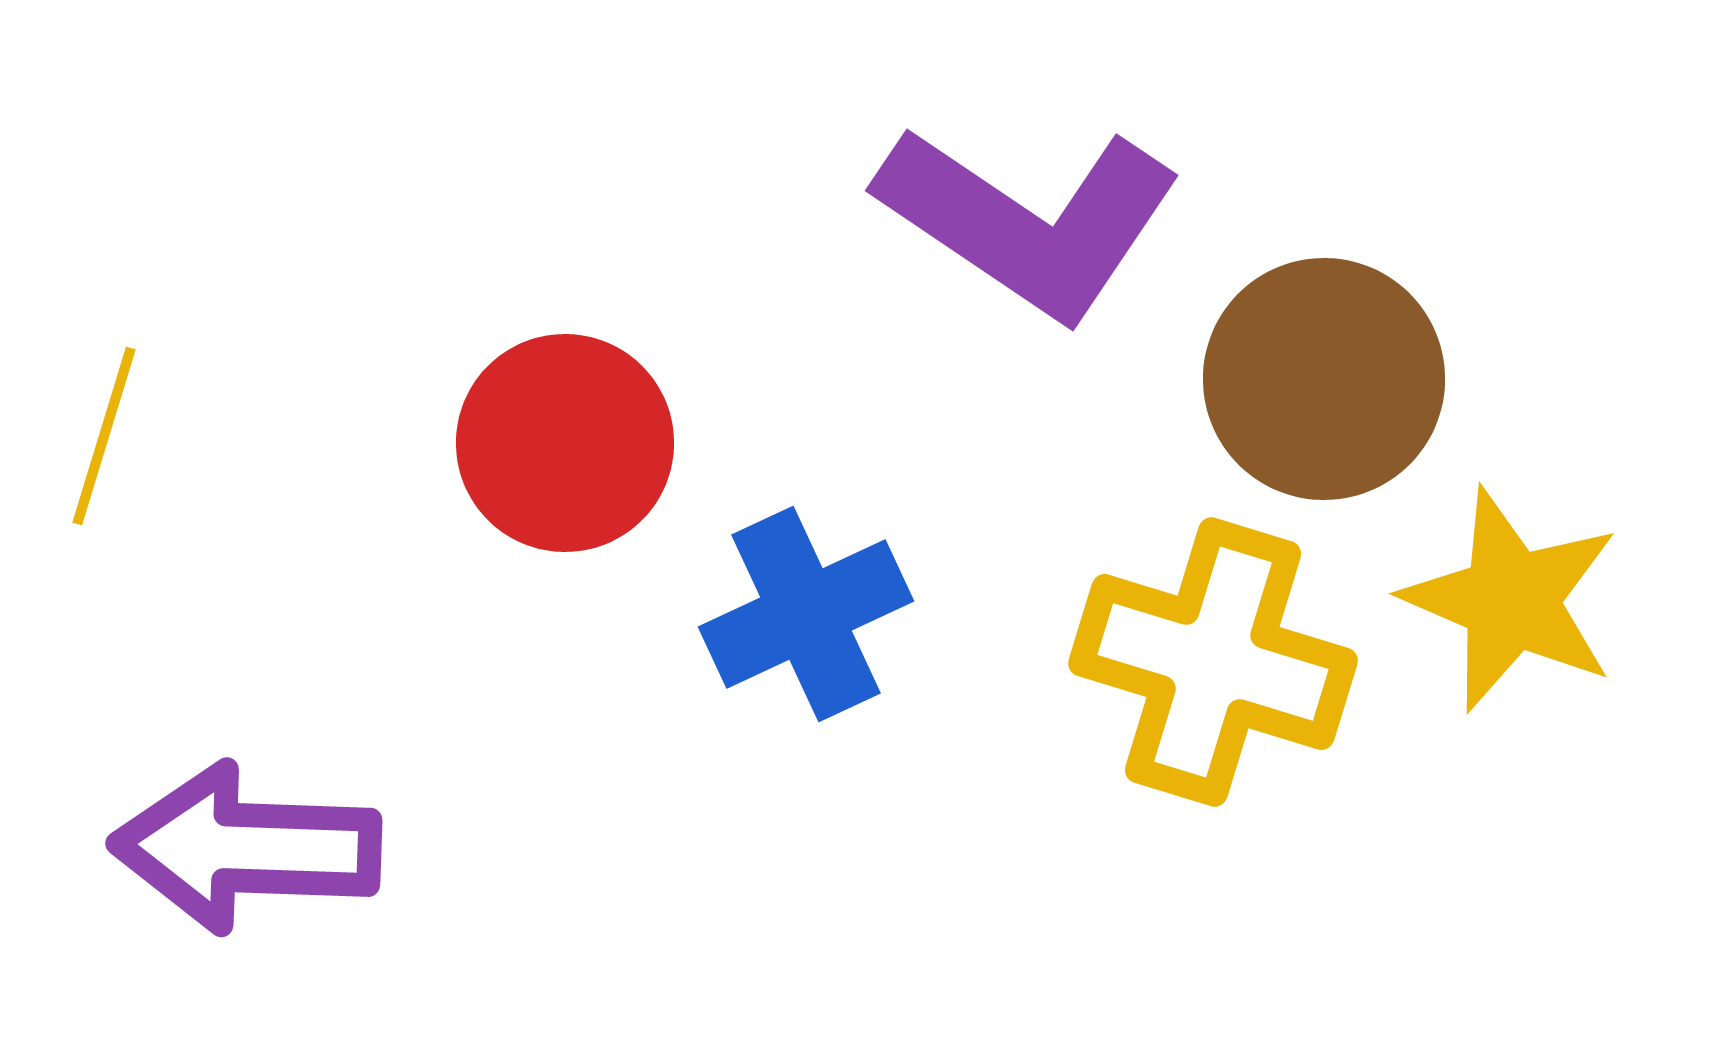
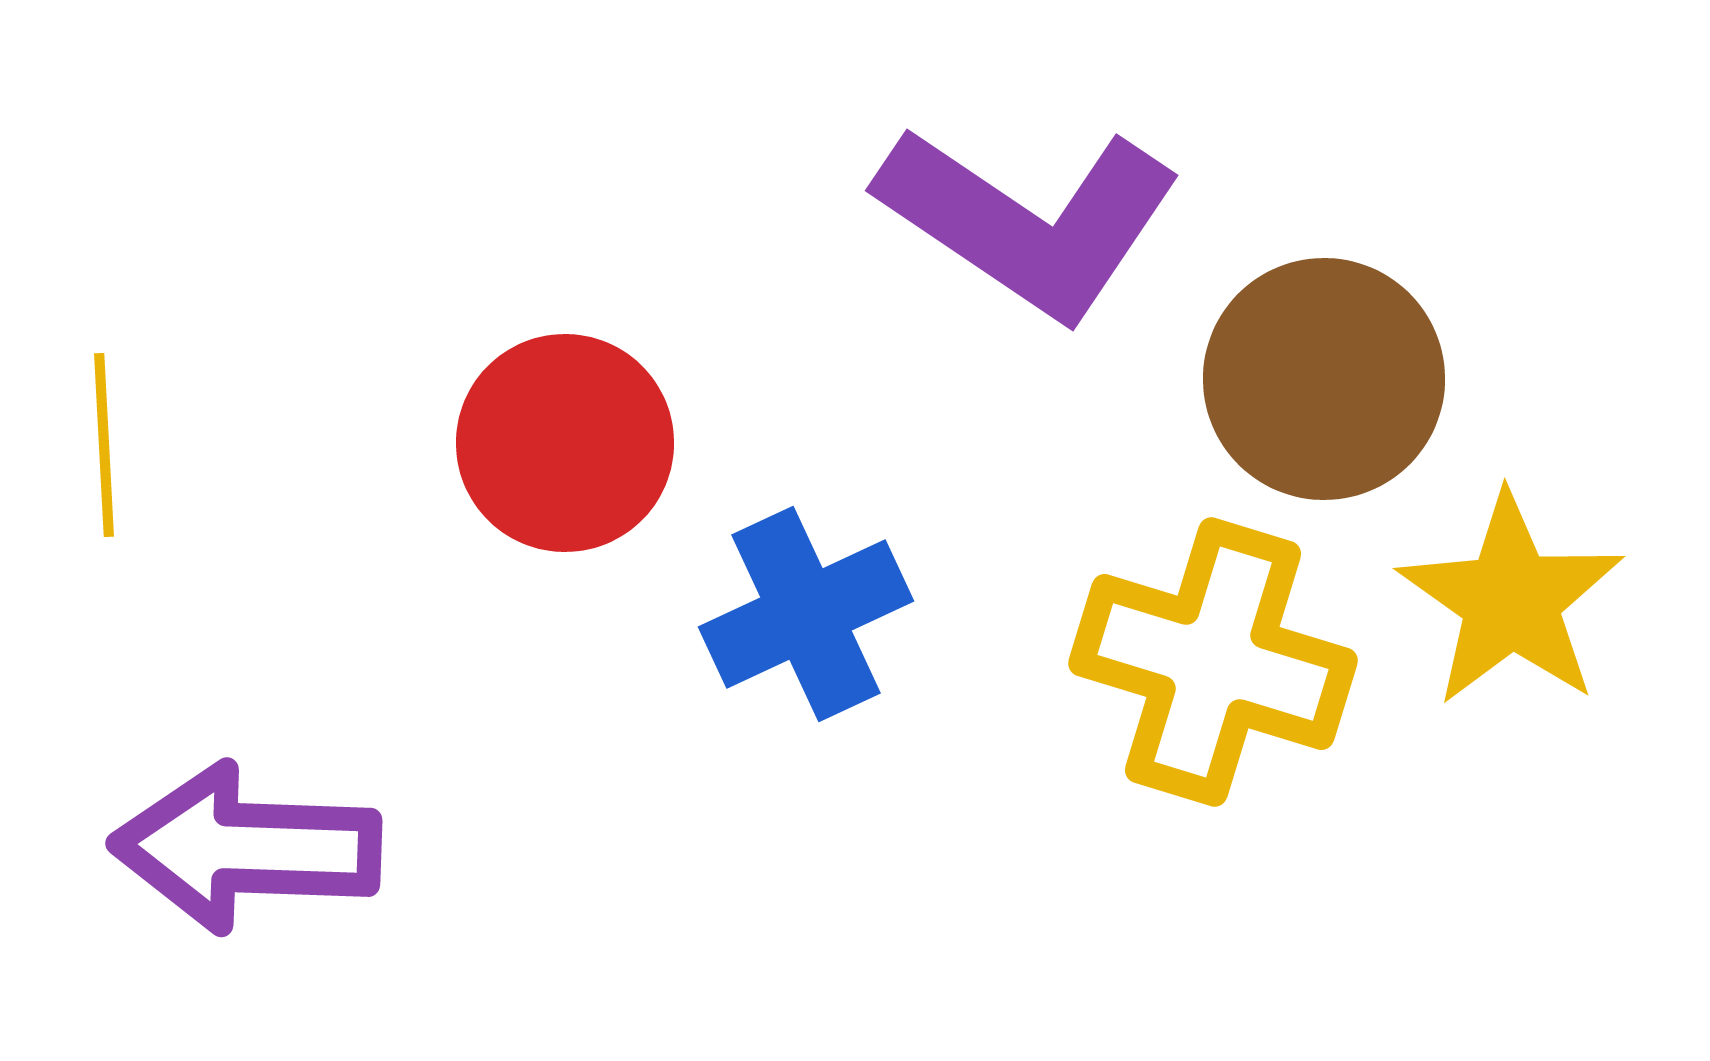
yellow line: moved 9 px down; rotated 20 degrees counterclockwise
yellow star: rotated 12 degrees clockwise
